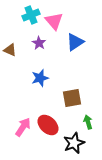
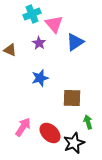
cyan cross: moved 1 px right, 1 px up
pink triangle: moved 3 px down
brown square: rotated 12 degrees clockwise
red ellipse: moved 2 px right, 8 px down
